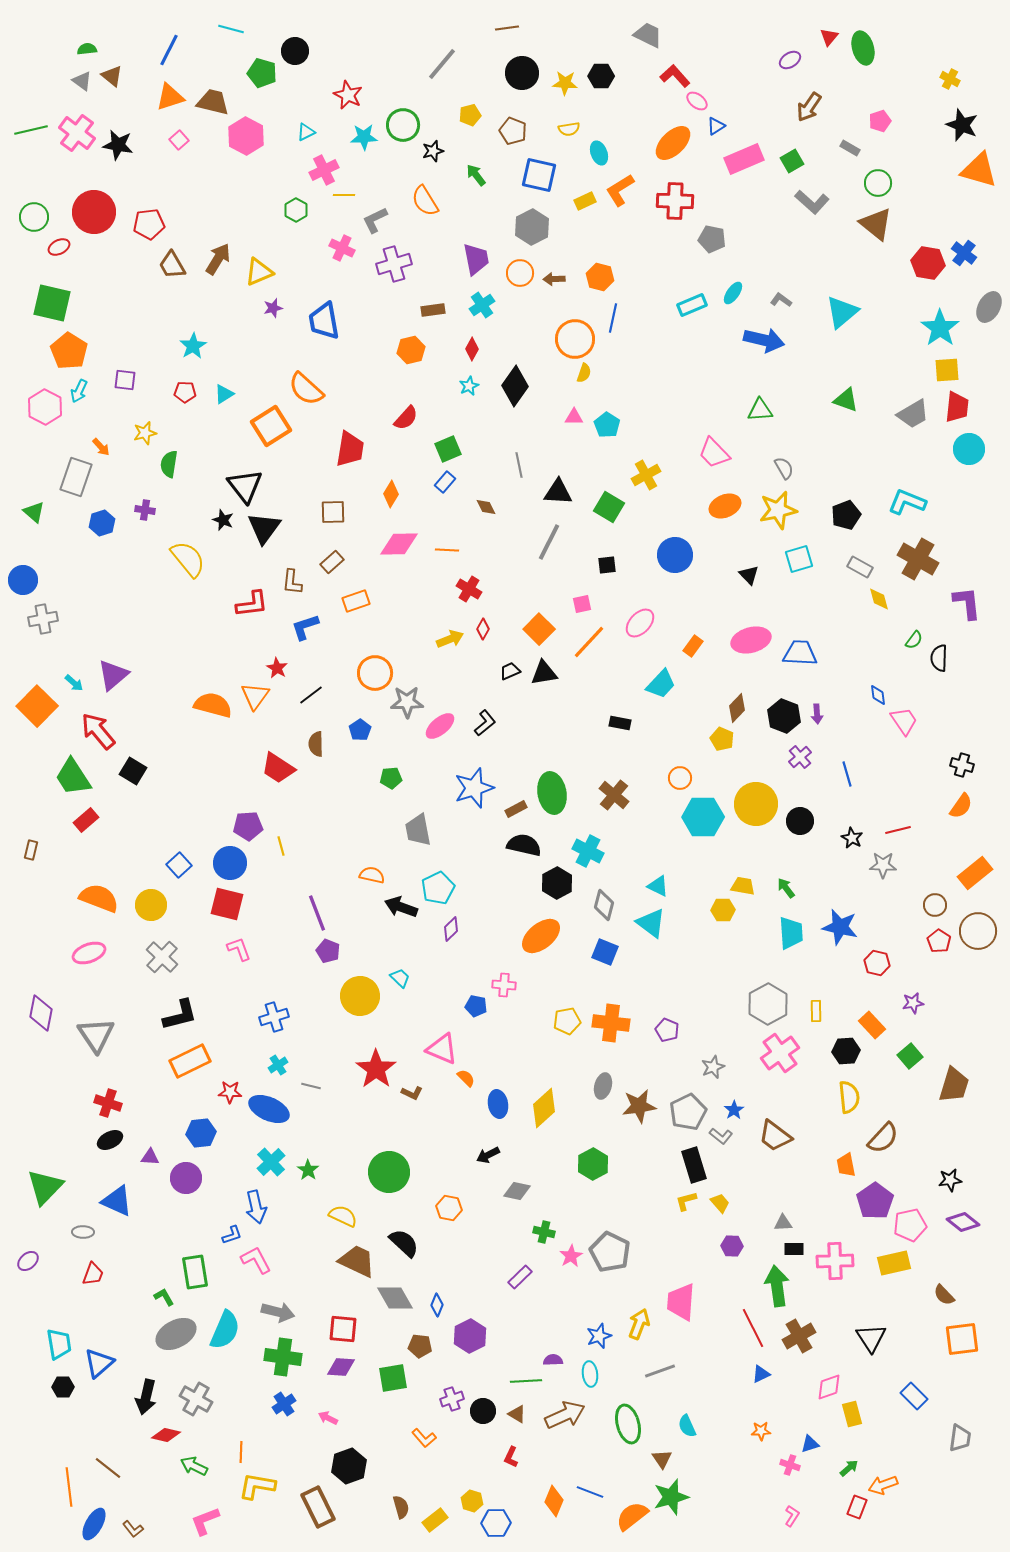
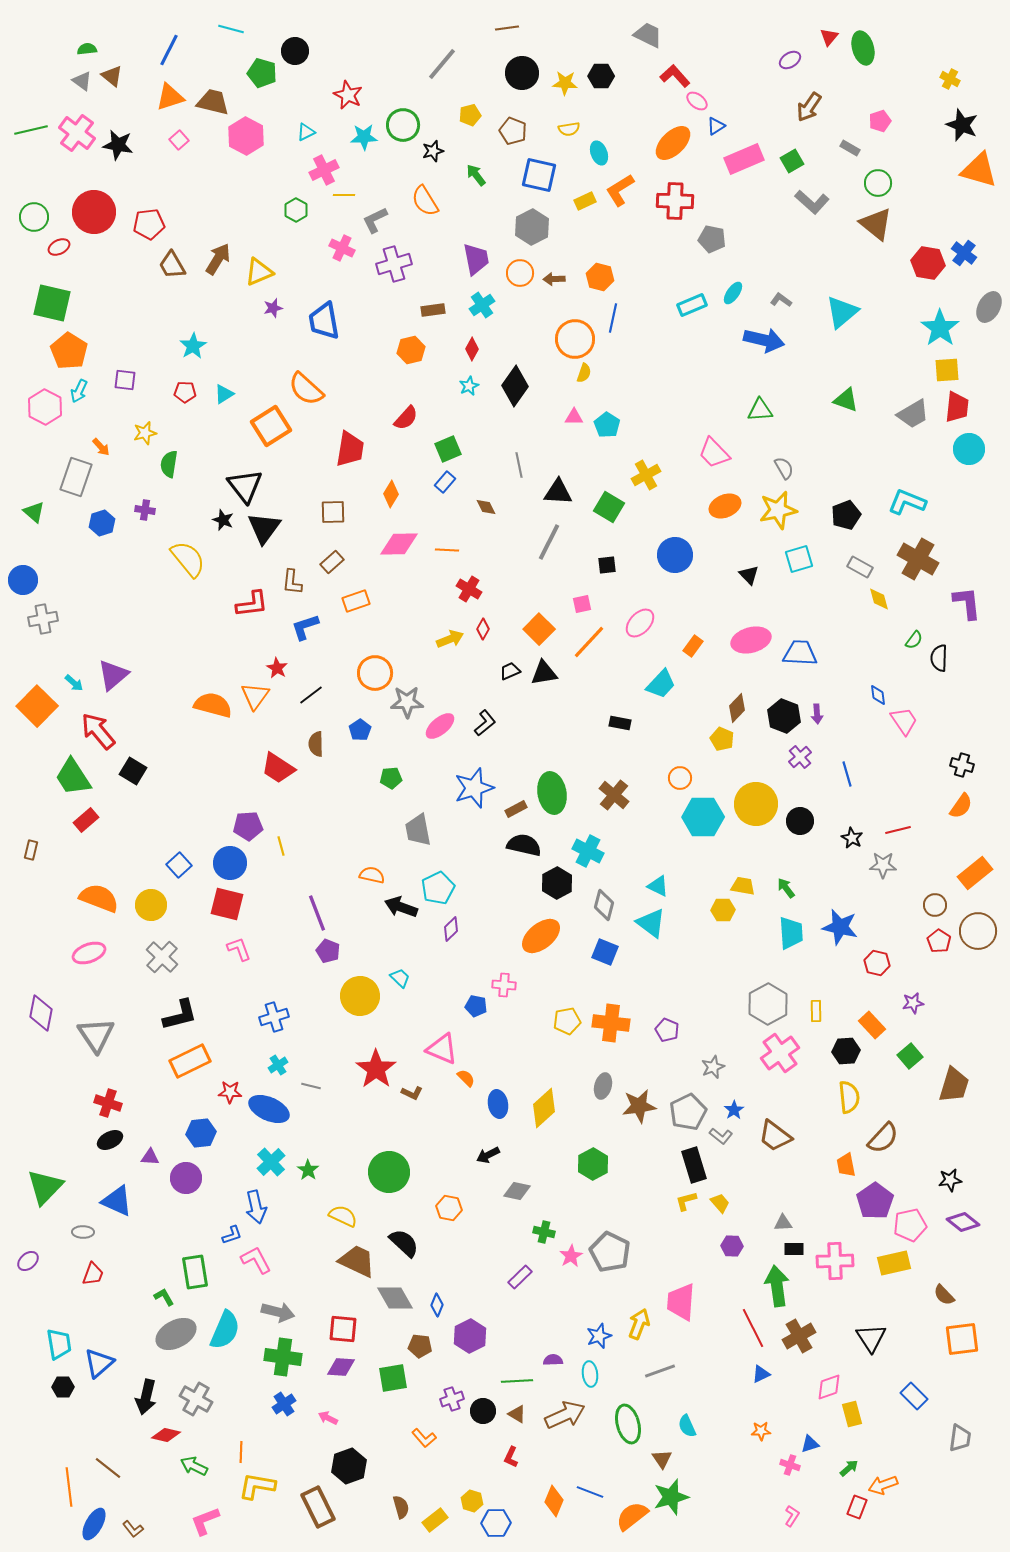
green line at (526, 1381): moved 9 px left
